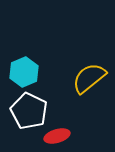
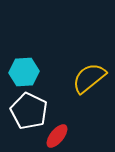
cyan hexagon: rotated 20 degrees clockwise
red ellipse: rotated 35 degrees counterclockwise
